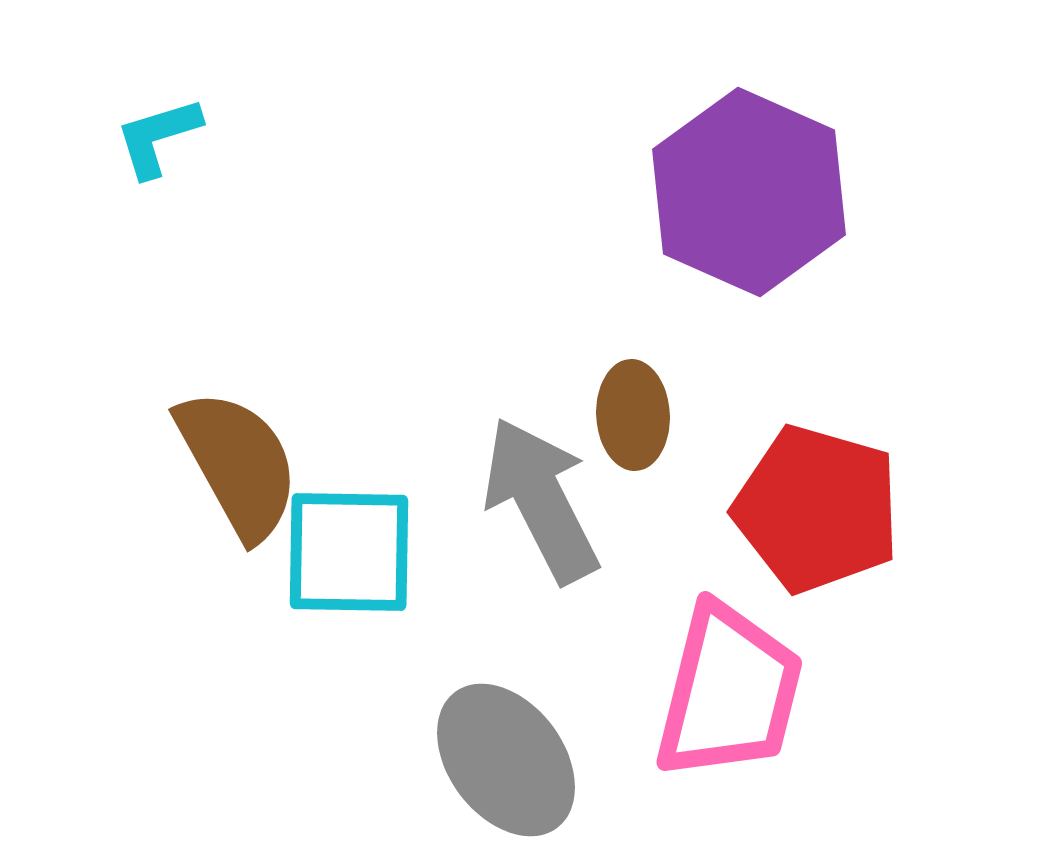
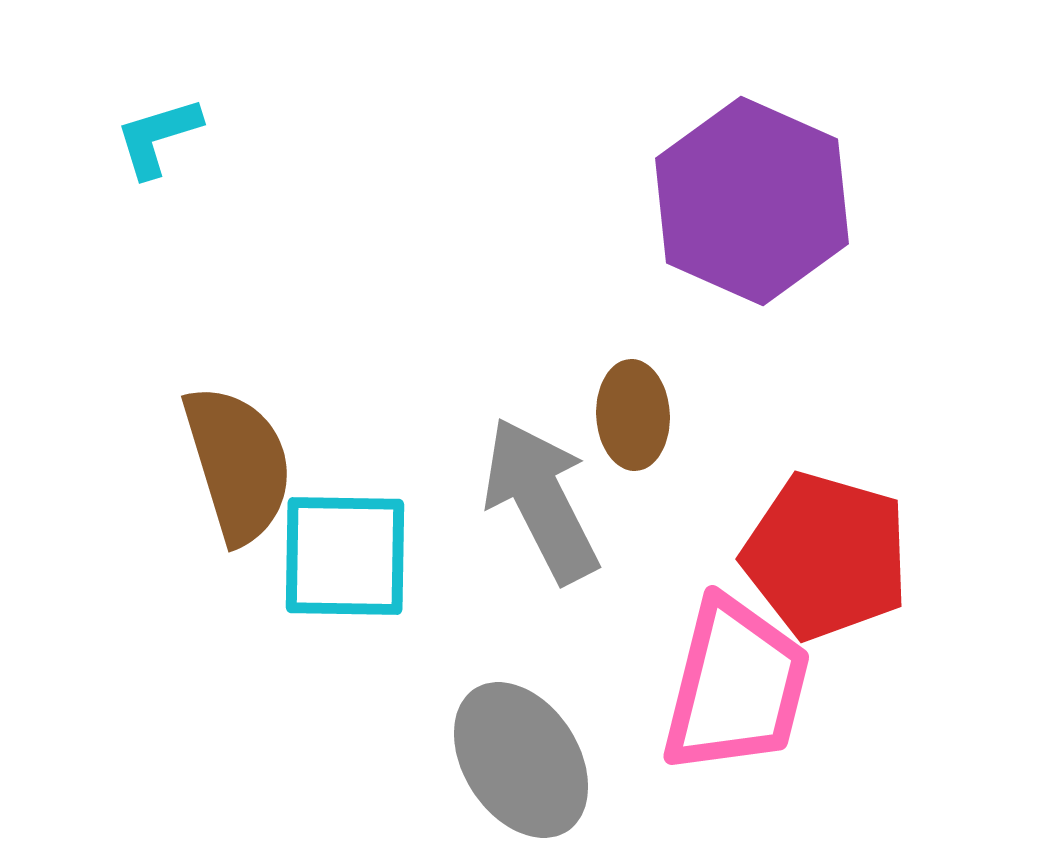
purple hexagon: moved 3 px right, 9 px down
brown semicircle: rotated 12 degrees clockwise
red pentagon: moved 9 px right, 47 px down
cyan square: moved 4 px left, 4 px down
pink trapezoid: moved 7 px right, 6 px up
gray ellipse: moved 15 px right; rotated 4 degrees clockwise
